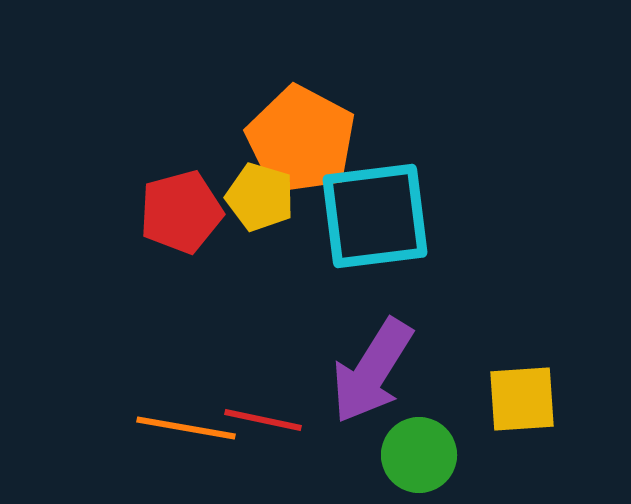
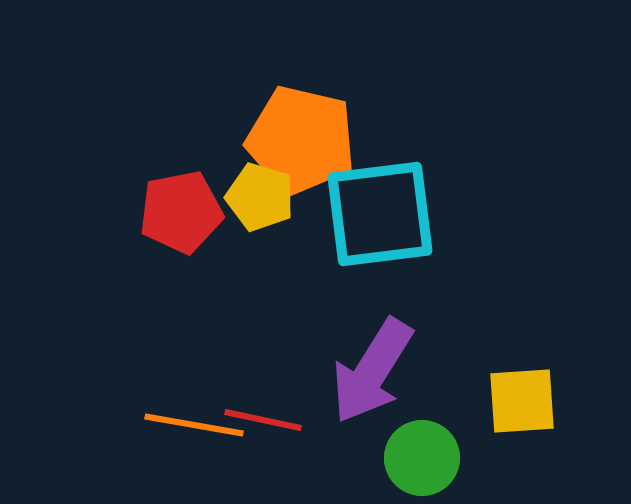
orange pentagon: rotated 15 degrees counterclockwise
red pentagon: rotated 4 degrees clockwise
cyan square: moved 5 px right, 2 px up
yellow square: moved 2 px down
orange line: moved 8 px right, 3 px up
green circle: moved 3 px right, 3 px down
